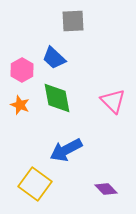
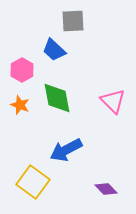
blue trapezoid: moved 8 px up
yellow square: moved 2 px left, 2 px up
